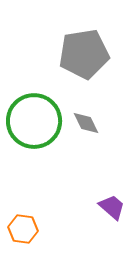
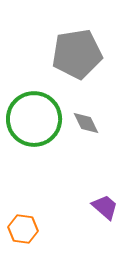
gray pentagon: moved 7 px left
green circle: moved 2 px up
purple trapezoid: moved 7 px left
